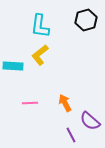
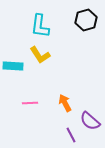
yellow L-shape: rotated 85 degrees counterclockwise
